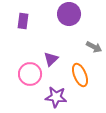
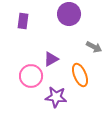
purple triangle: rotated 14 degrees clockwise
pink circle: moved 1 px right, 2 px down
